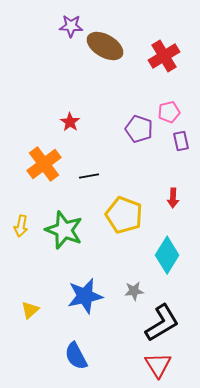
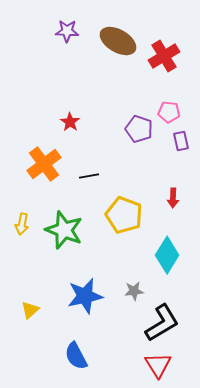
purple star: moved 4 px left, 5 px down
brown ellipse: moved 13 px right, 5 px up
pink pentagon: rotated 20 degrees clockwise
yellow arrow: moved 1 px right, 2 px up
